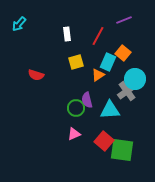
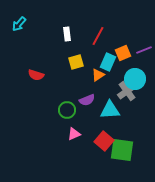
purple line: moved 20 px right, 30 px down
orange square: rotated 28 degrees clockwise
purple semicircle: rotated 98 degrees counterclockwise
green circle: moved 9 px left, 2 px down
